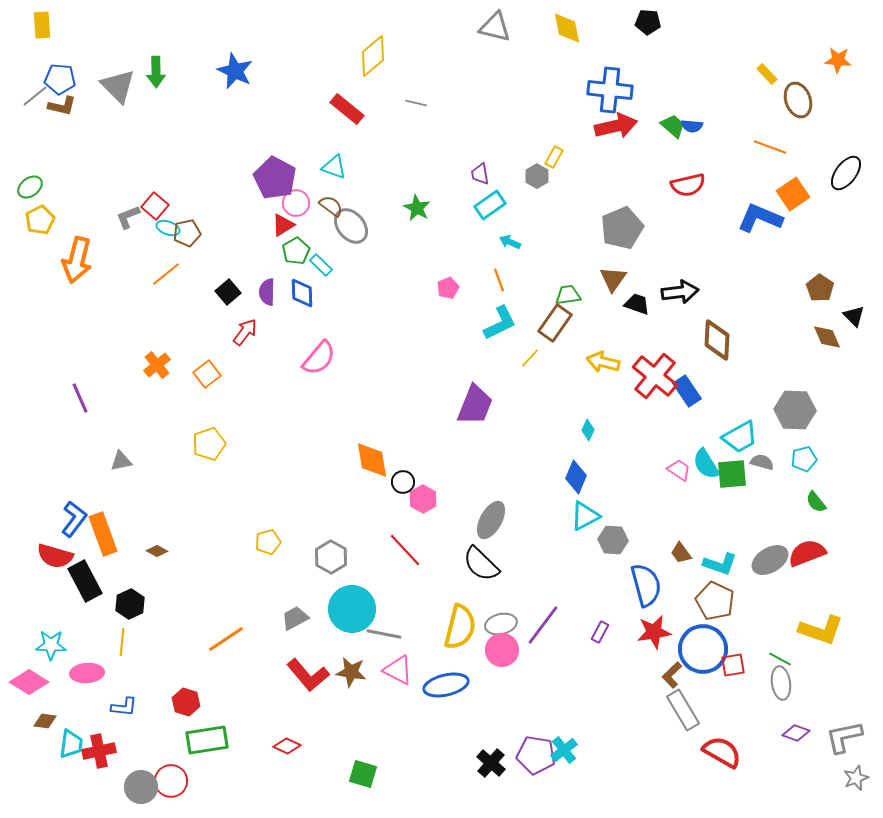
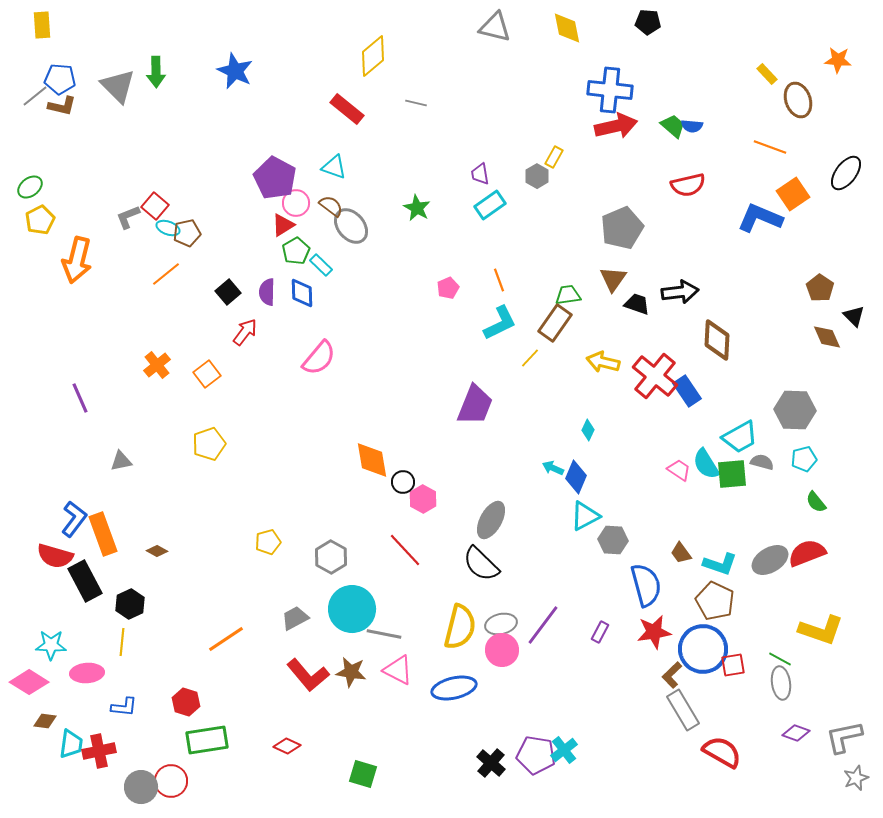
cyan arrow at (510, 242): moved 43 px right, 226 px down
blue ellipse at (446, 685): moved 8 px right, 3 px down
